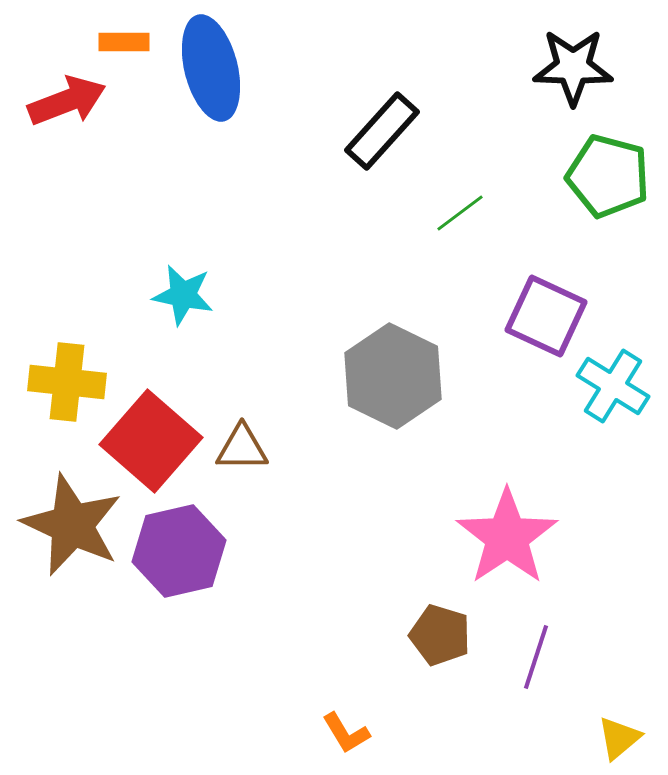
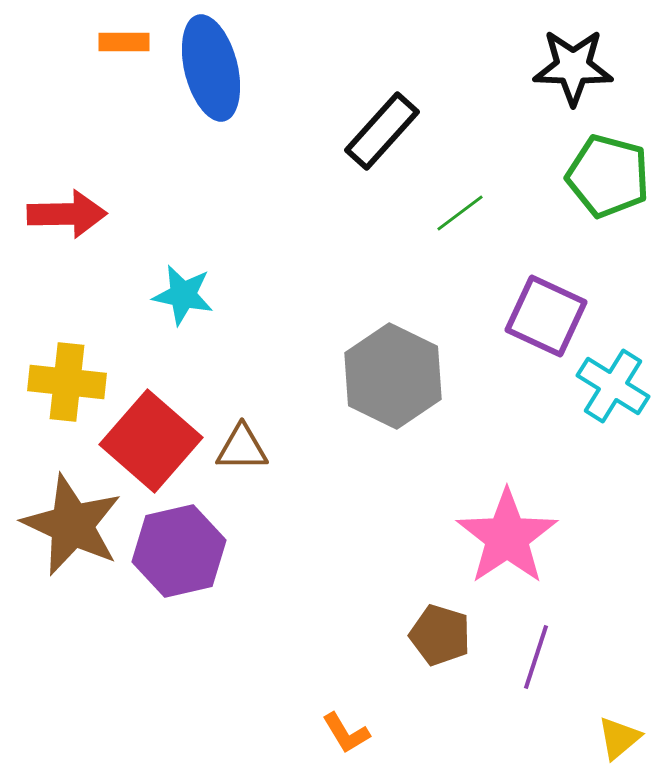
red arrow: moved 113 px down; rotated 20 degrees clockwise
